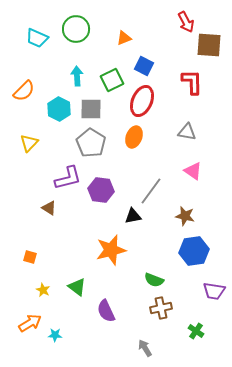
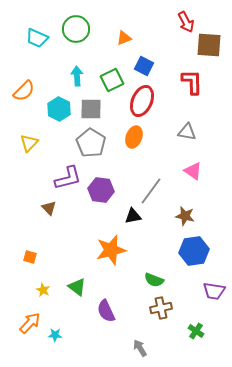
brown triangle: rotated 14 degrees clockwise
orange arrow: rotated 15 degrees counterclockwise
gray arrow: moved 5 px left
